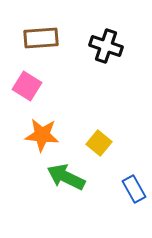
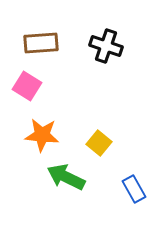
brown rectangle: moved 5 px down
